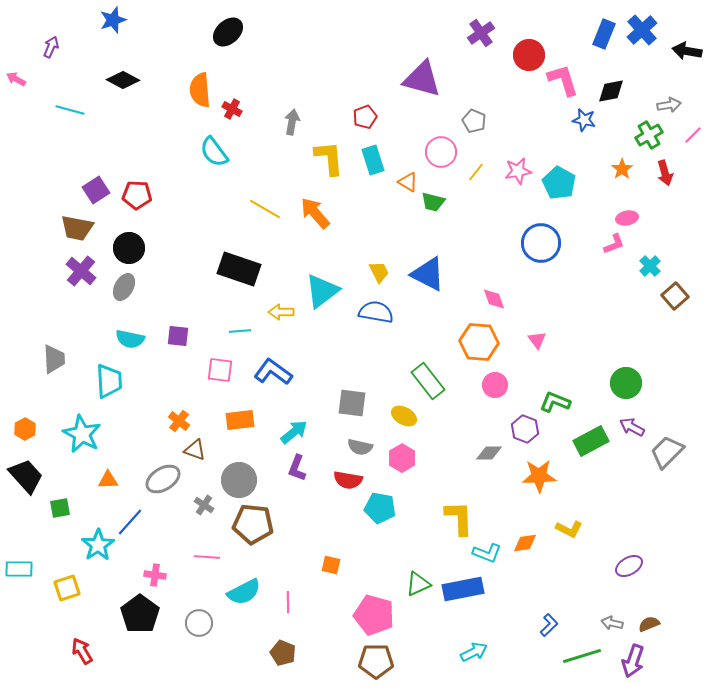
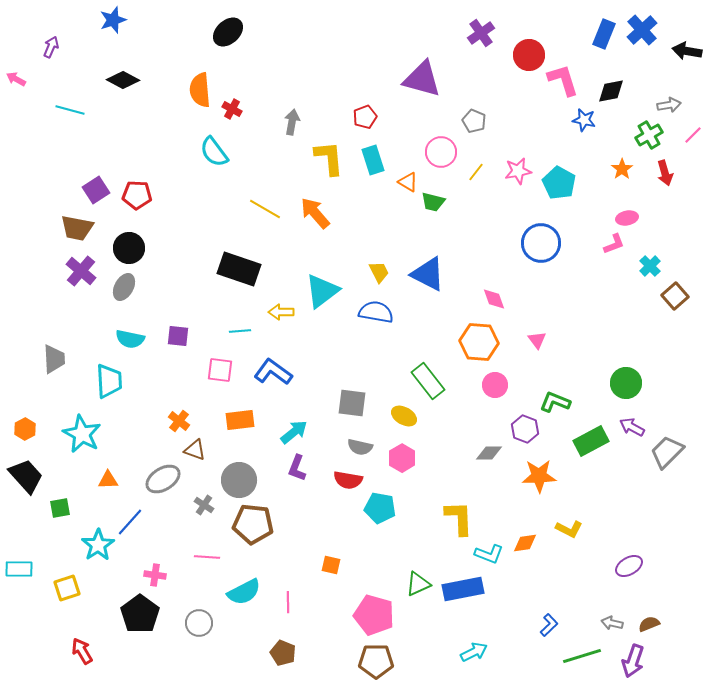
cyan L-shape at (487, 553): moved 2 px right, 1 px down
